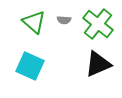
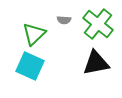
green triangle: moved 12 px down; rotated 35 degrees clockwise
black triangle: moved 2 px left, 1 px up; rotated 12 degrees clockwise
